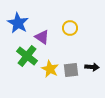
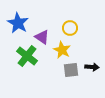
yellow star: moved 12 px right, 19 px up
